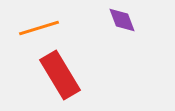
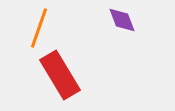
orange line: rotated 54 degrees counterclockwise
